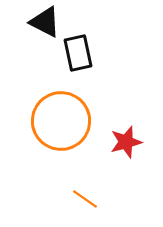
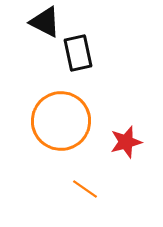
orange line: moved 10 px up
